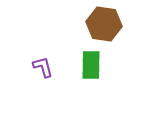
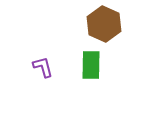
brown hexagon: rotated 16 degrees clockwise
